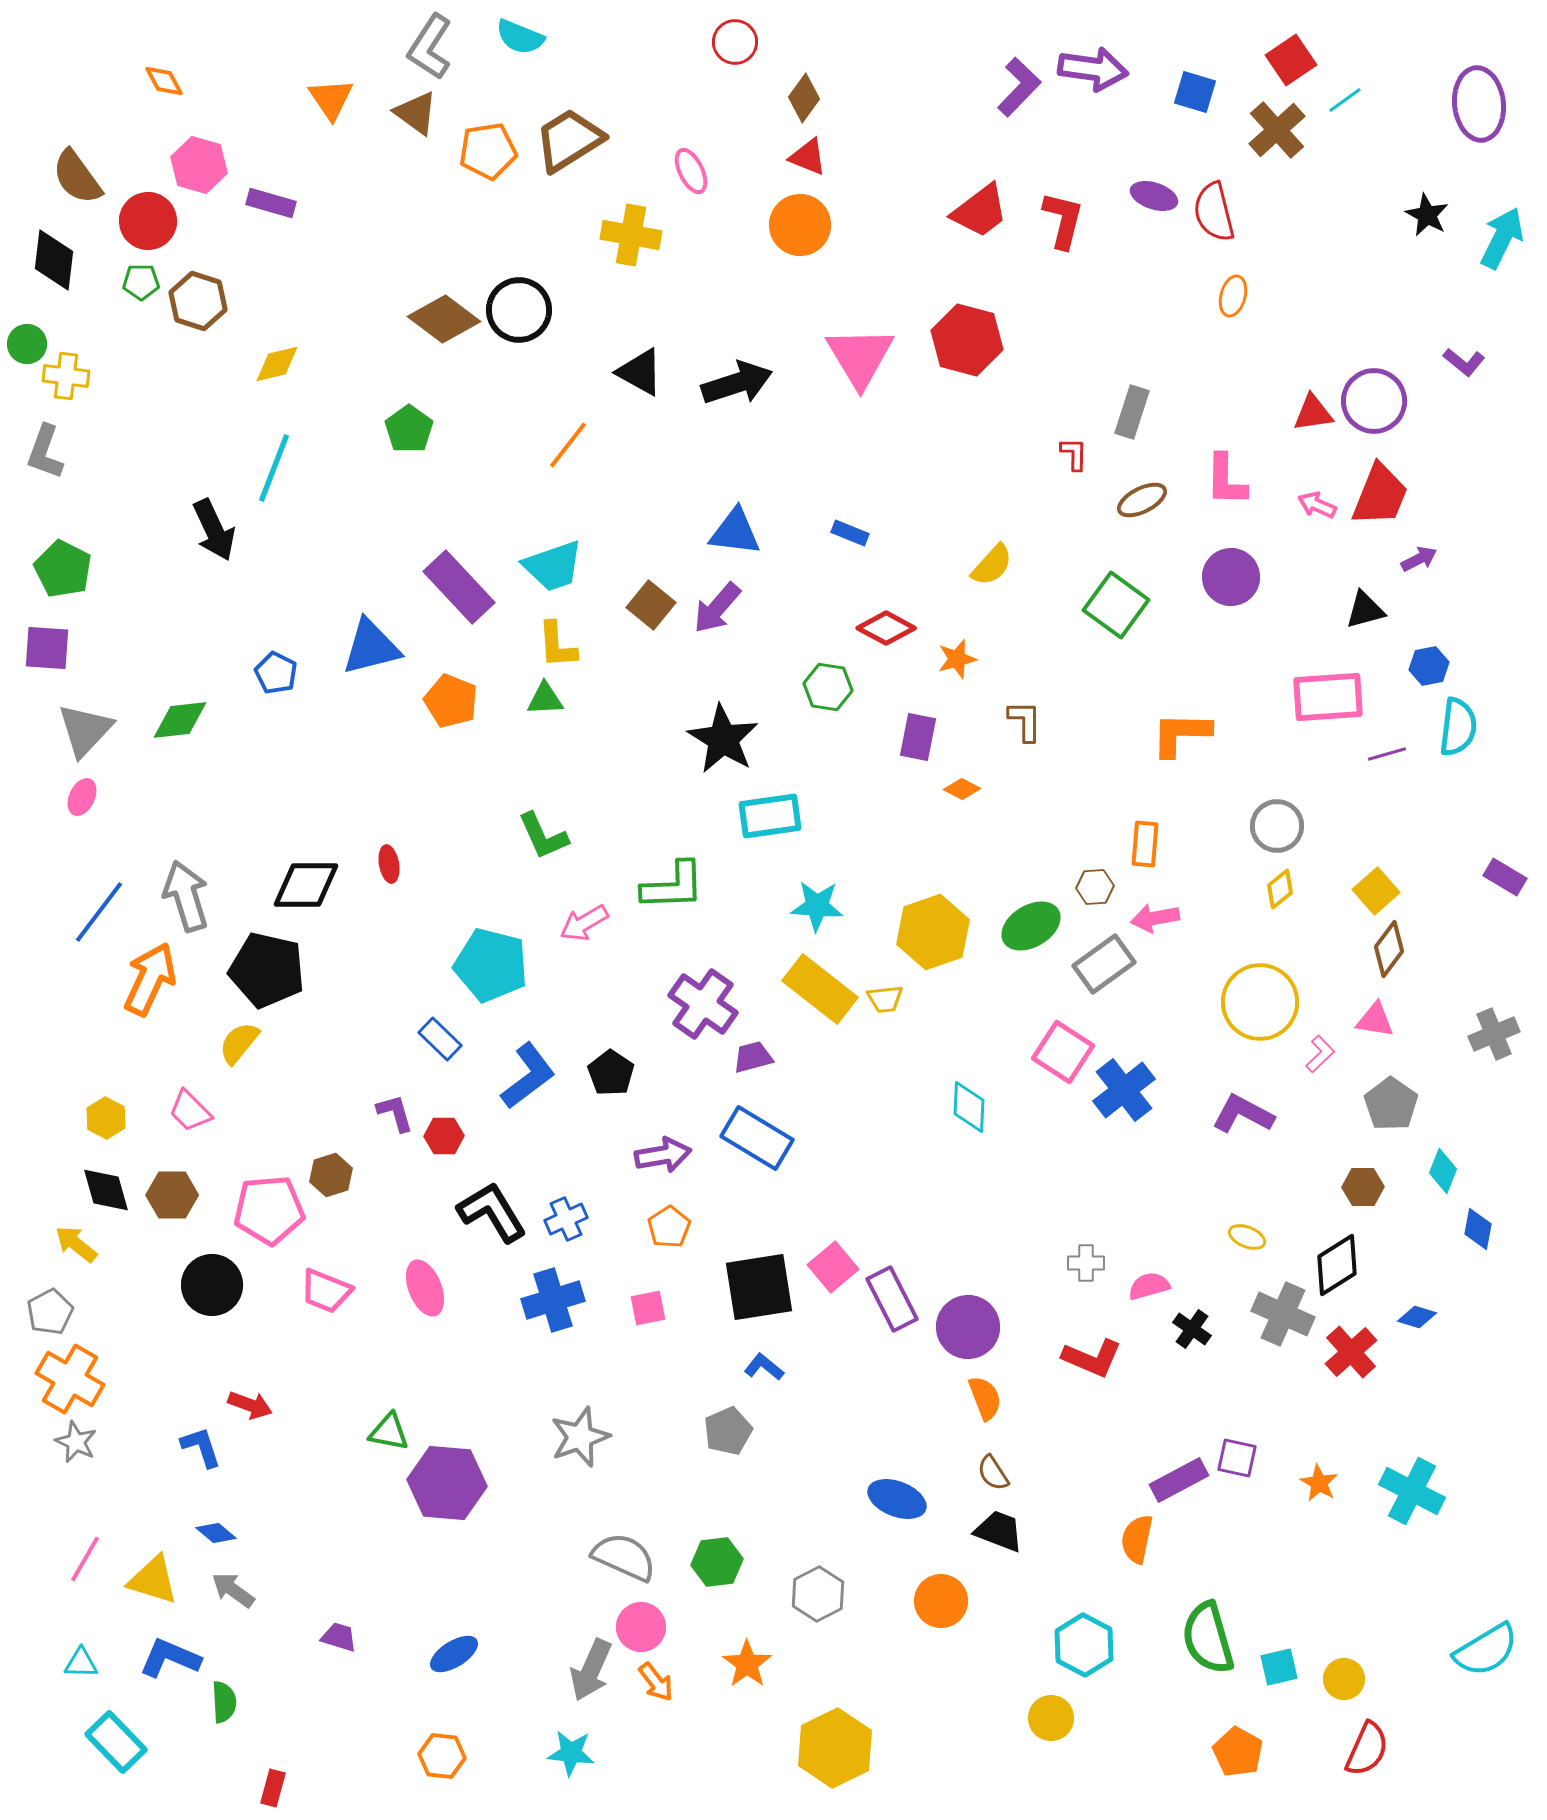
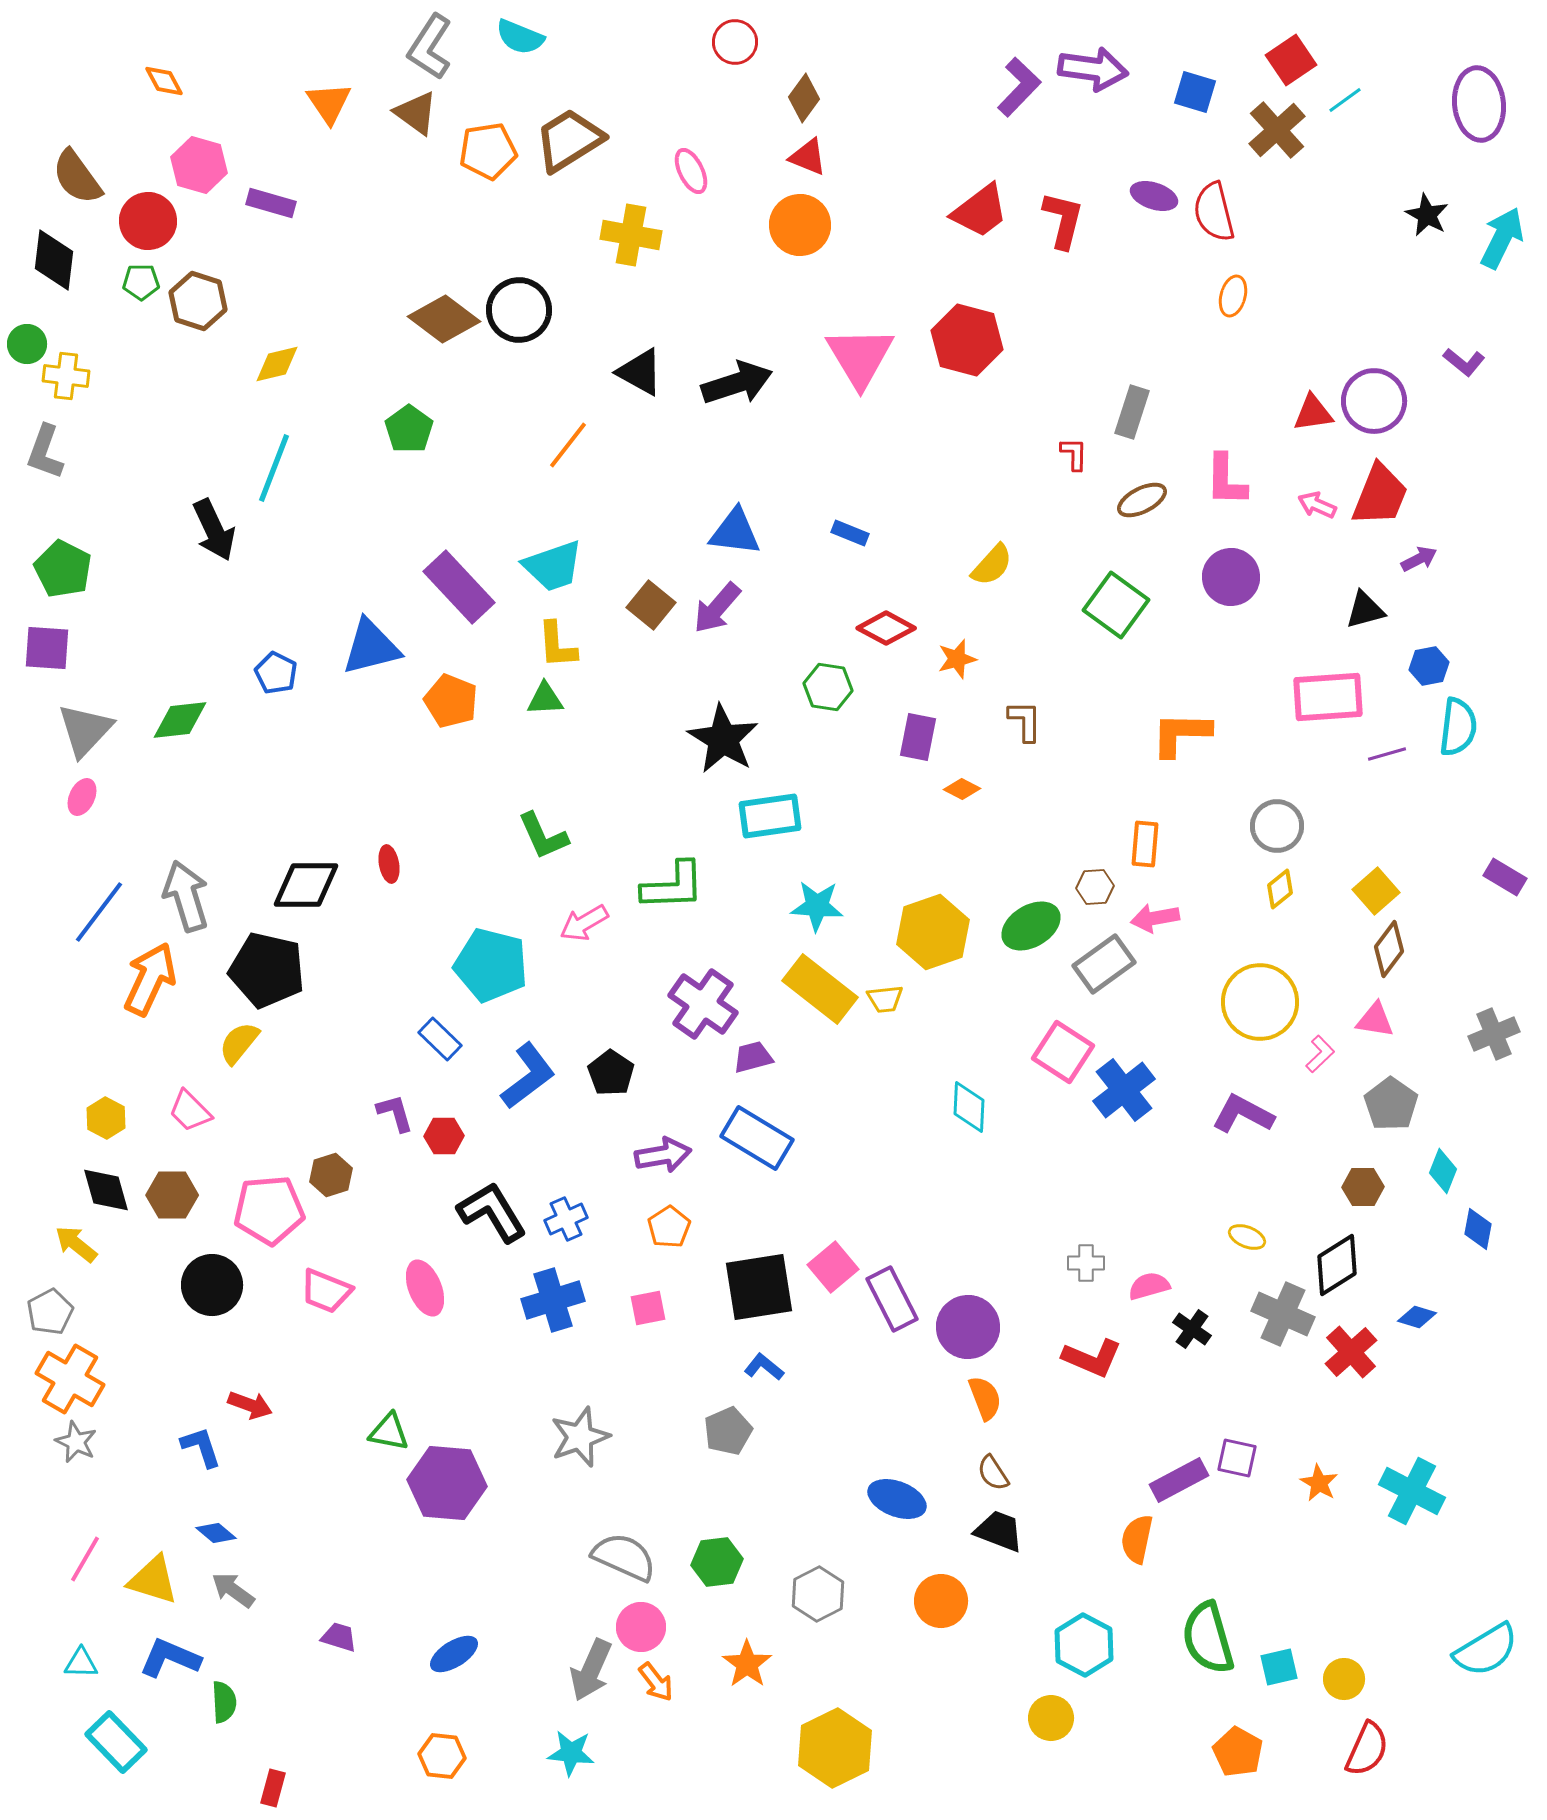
orange triangle at (331, 99): moved 2 px left, 4 px down
